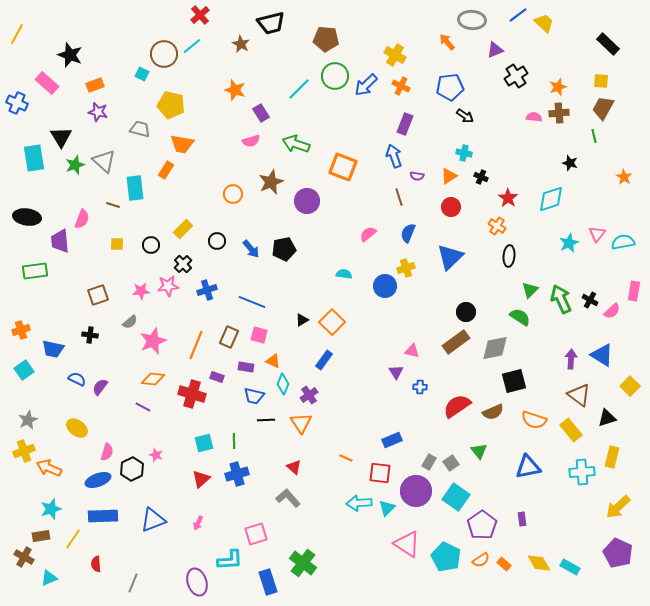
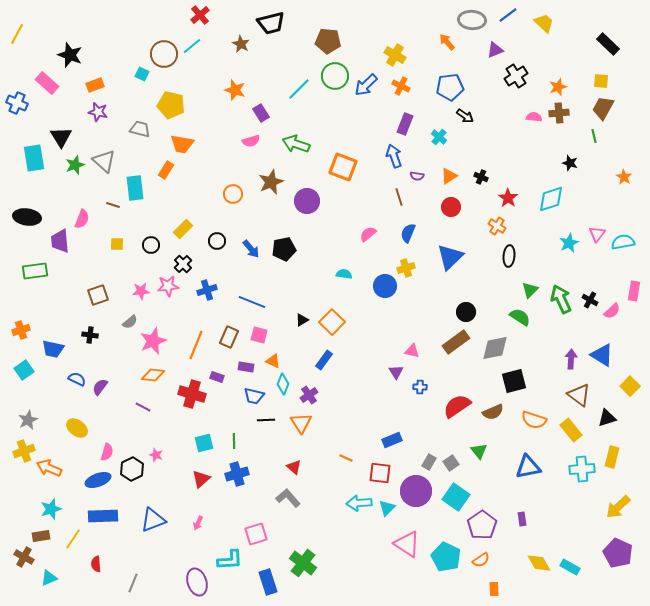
blue line at (518, 15): moved 10 px left
brown pentagon at (326, 39): moved 2 px right, 2 px down
cyan cross at (464, 153): moved 25 px left, 16 px up; rotated 28 degrees clockwise
orange diamond at (153, 379): moved 4 px up
cyan cross at (582, 472): moved 3 px up
orange rectangle at (504, 564): moved 10 px left, 25 px down; rotated 48 degrees clockwise
